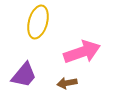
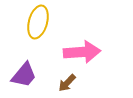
pink arrow: rotated 15 degrees clockwise
brown arrow: rotated 36 degrees counterclockwise
